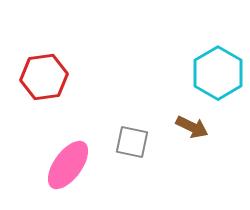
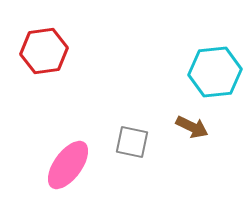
cyan hexagon: moved 3 px left, 1 px up; rotated 24 degrees clockwise
red hexagon: moved 26 px up
